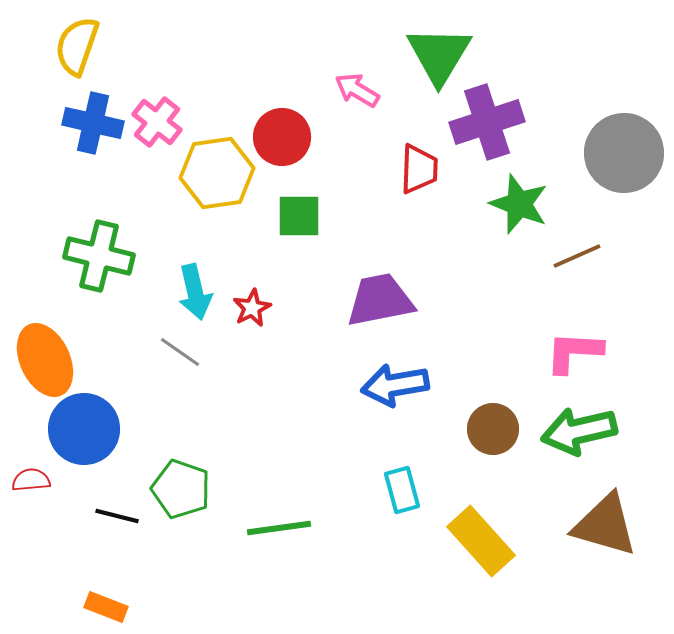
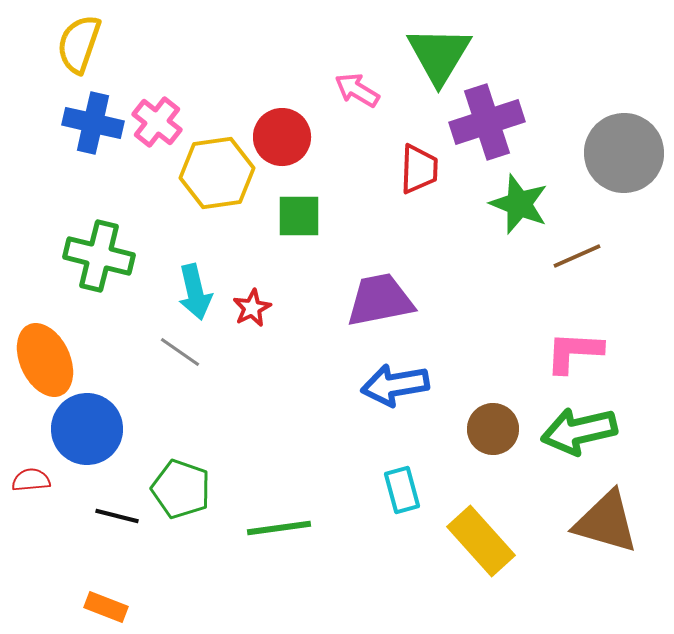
yellow semicircle: moved 2 px right, 2 px up
blue circle: moved 3 px right
brown triangle: moved 1 px right, 3 px up
